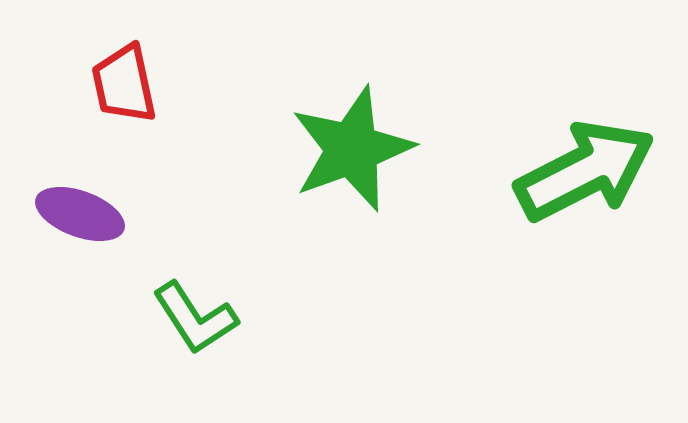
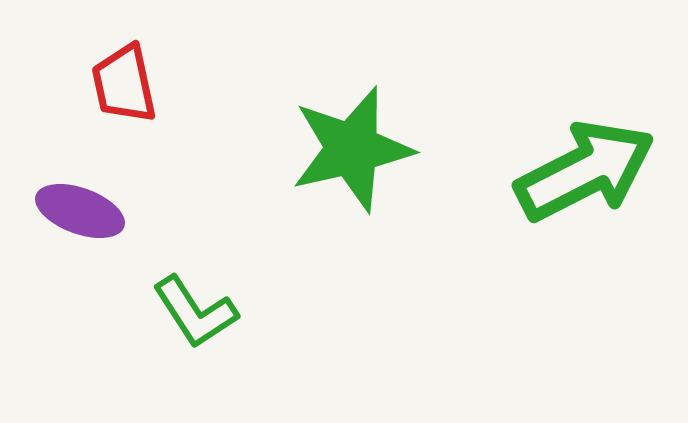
green star: rotated 7 degrees clockwise
purple ellipse: moved 3 px up
green L-shape: moved 6 px up
